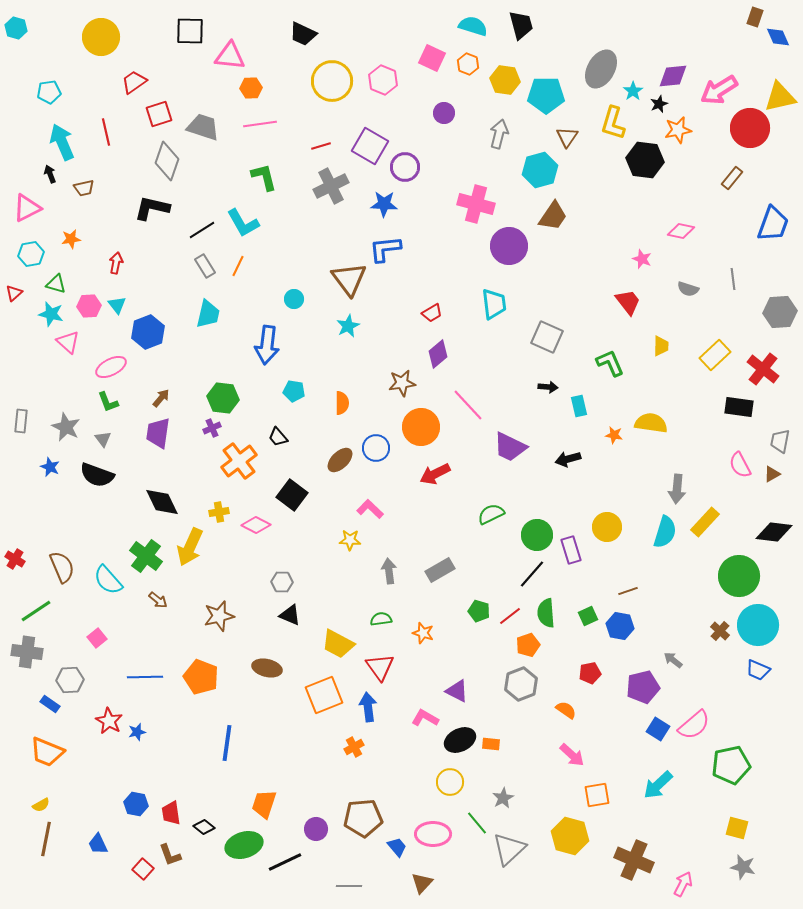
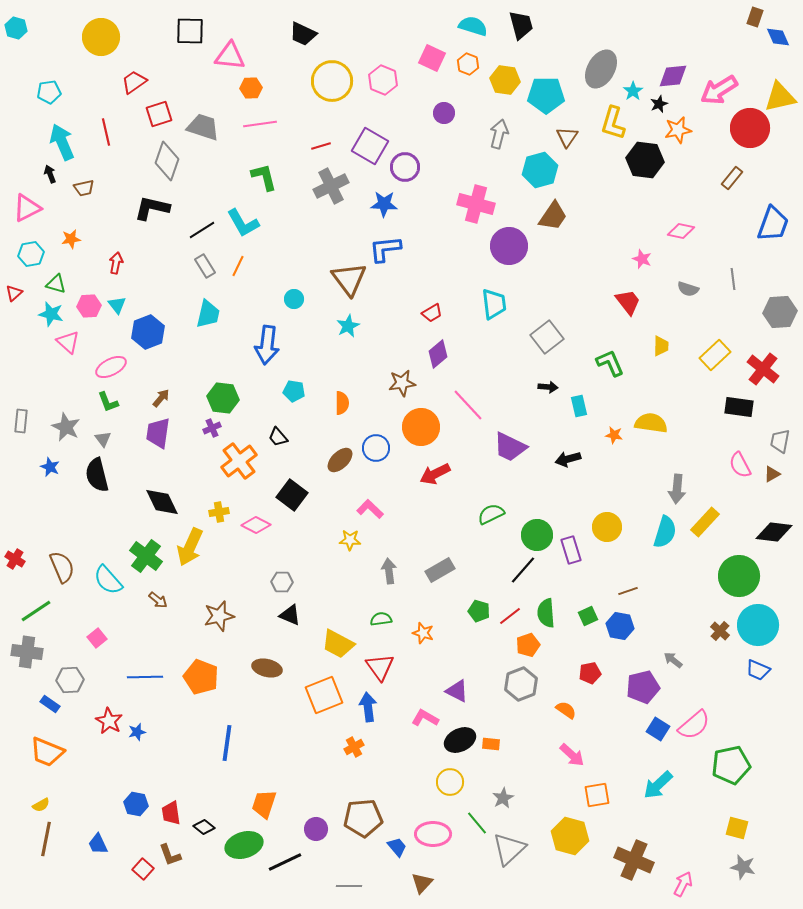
gray square at (547, 337): rotated 28 degrees clockwise
black semicircle at (97, 475): rotated 56 degrees clockwise
black line at (532, 574): moved 9 px left, 4 px up
